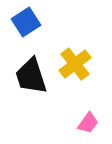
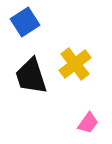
blue square: moved 1 px left
